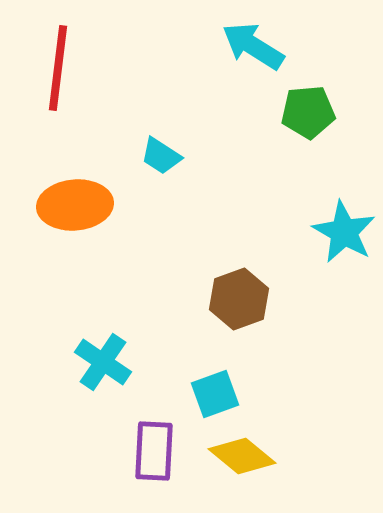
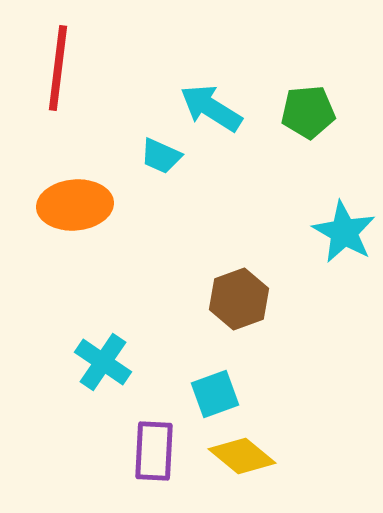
cyan arrow: moved 42 px left, 62 px down
cyan trapezoid: rotated 9 degrees counterclockwise
